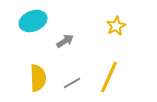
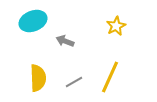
gray arrow: rotated 126 degrees counterclockwise
yellow line: moved 1 px right
gray line: moved 2 px right, 1 px up
